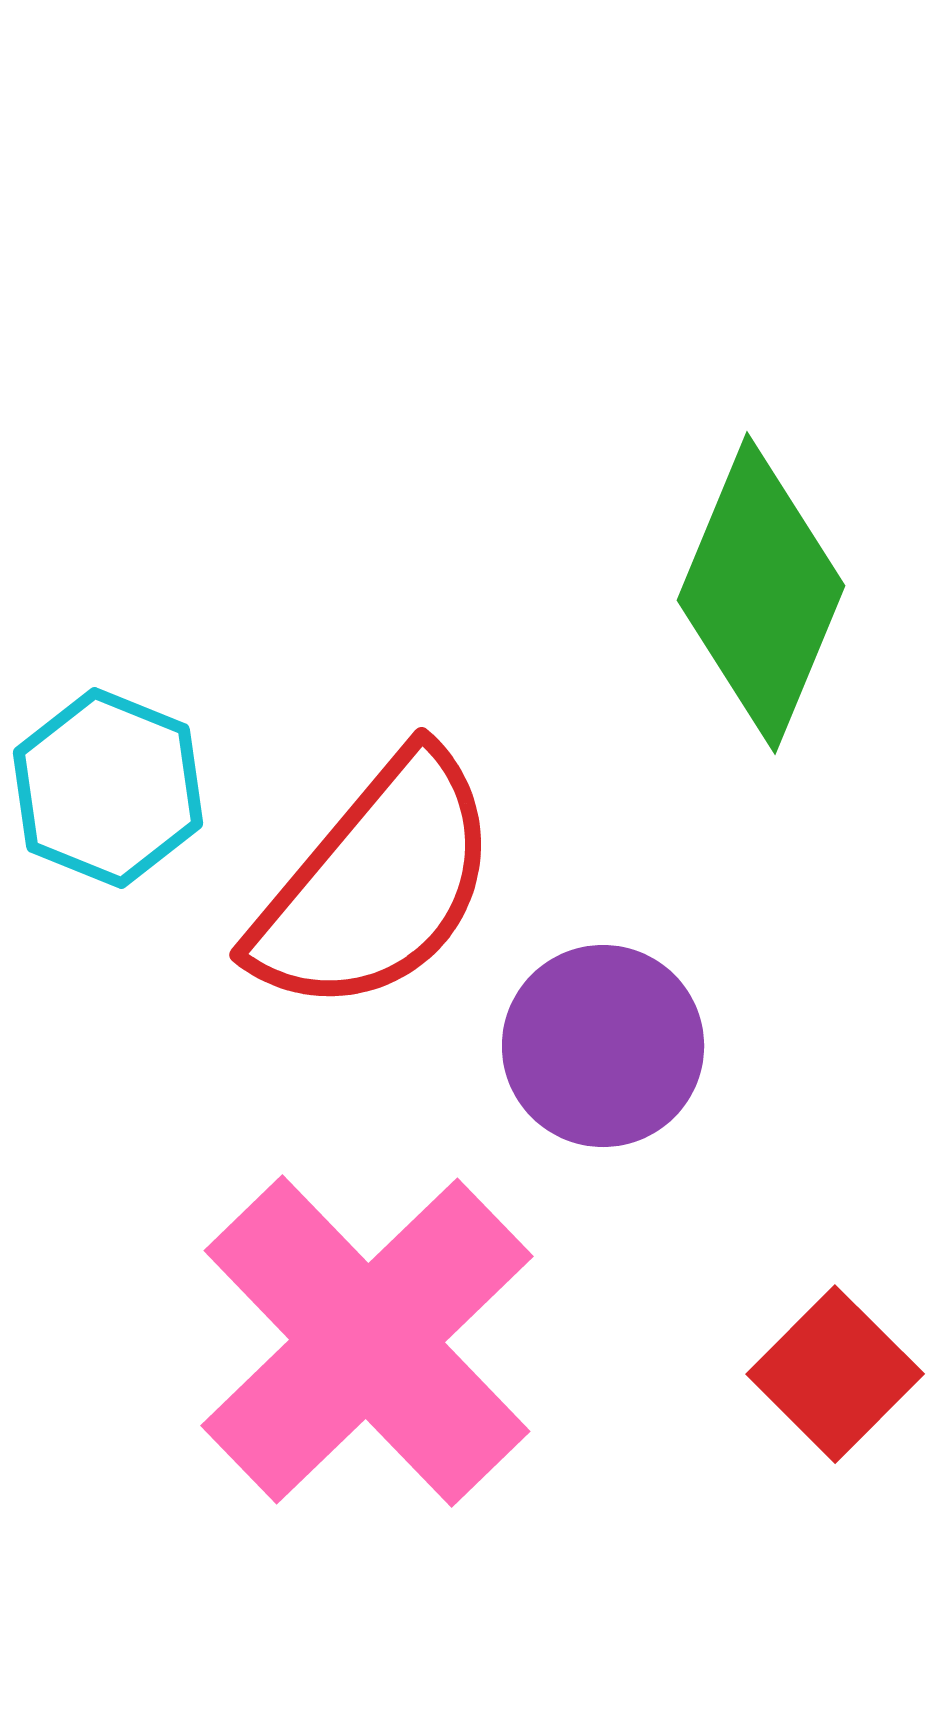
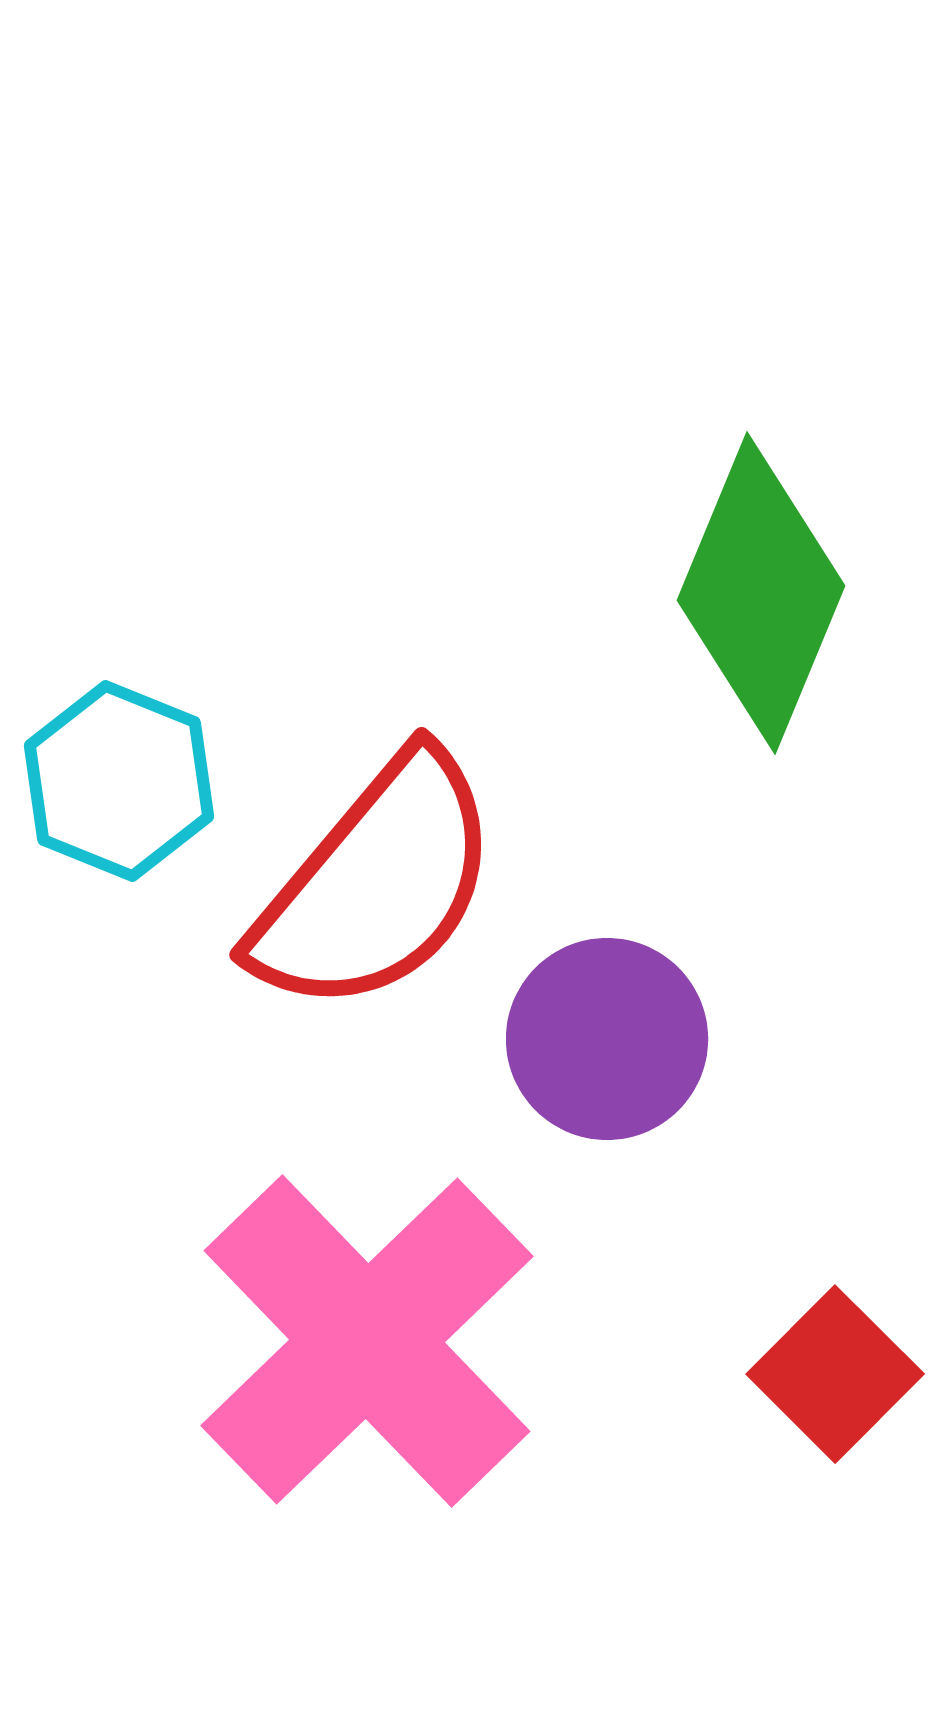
cyan hexagon: moved 11 px right, 7 px up
purple circle: moved 4 px right, 7 px up
